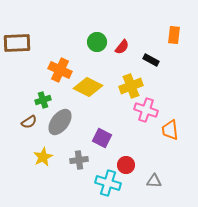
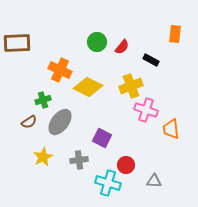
orange rectangle: moved 1 px right, 1 px up
orange trapezoid: moved 1 px right, 1 px up
